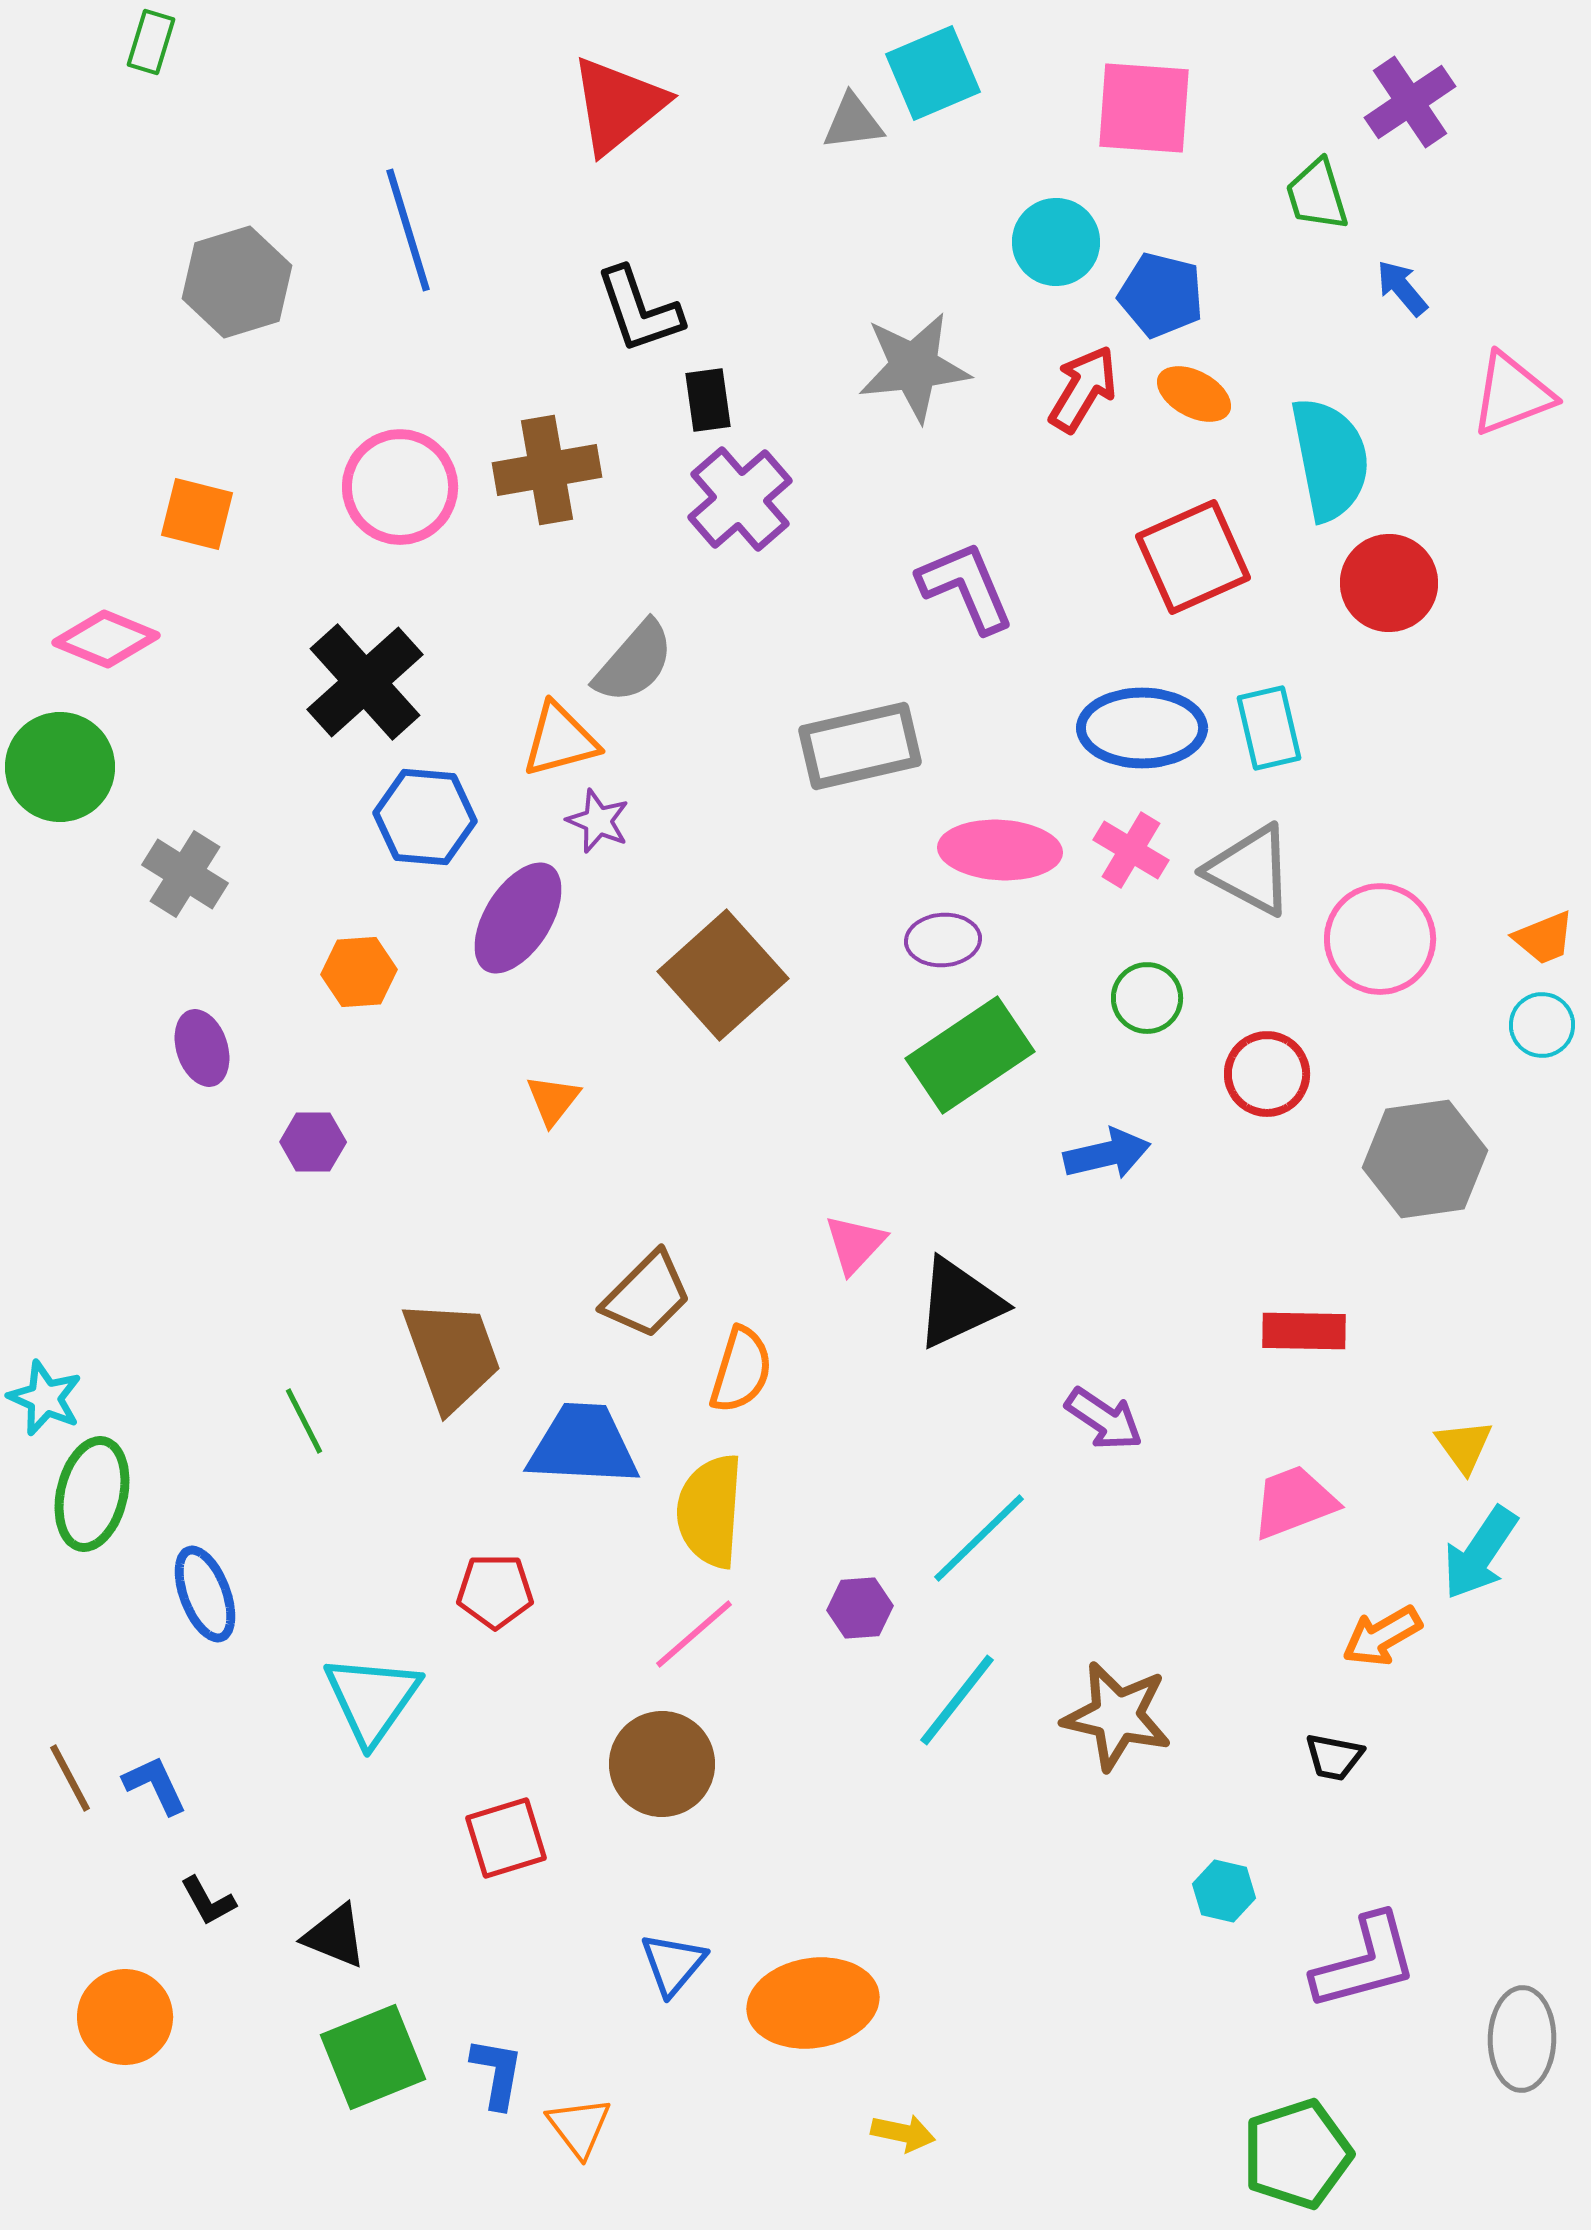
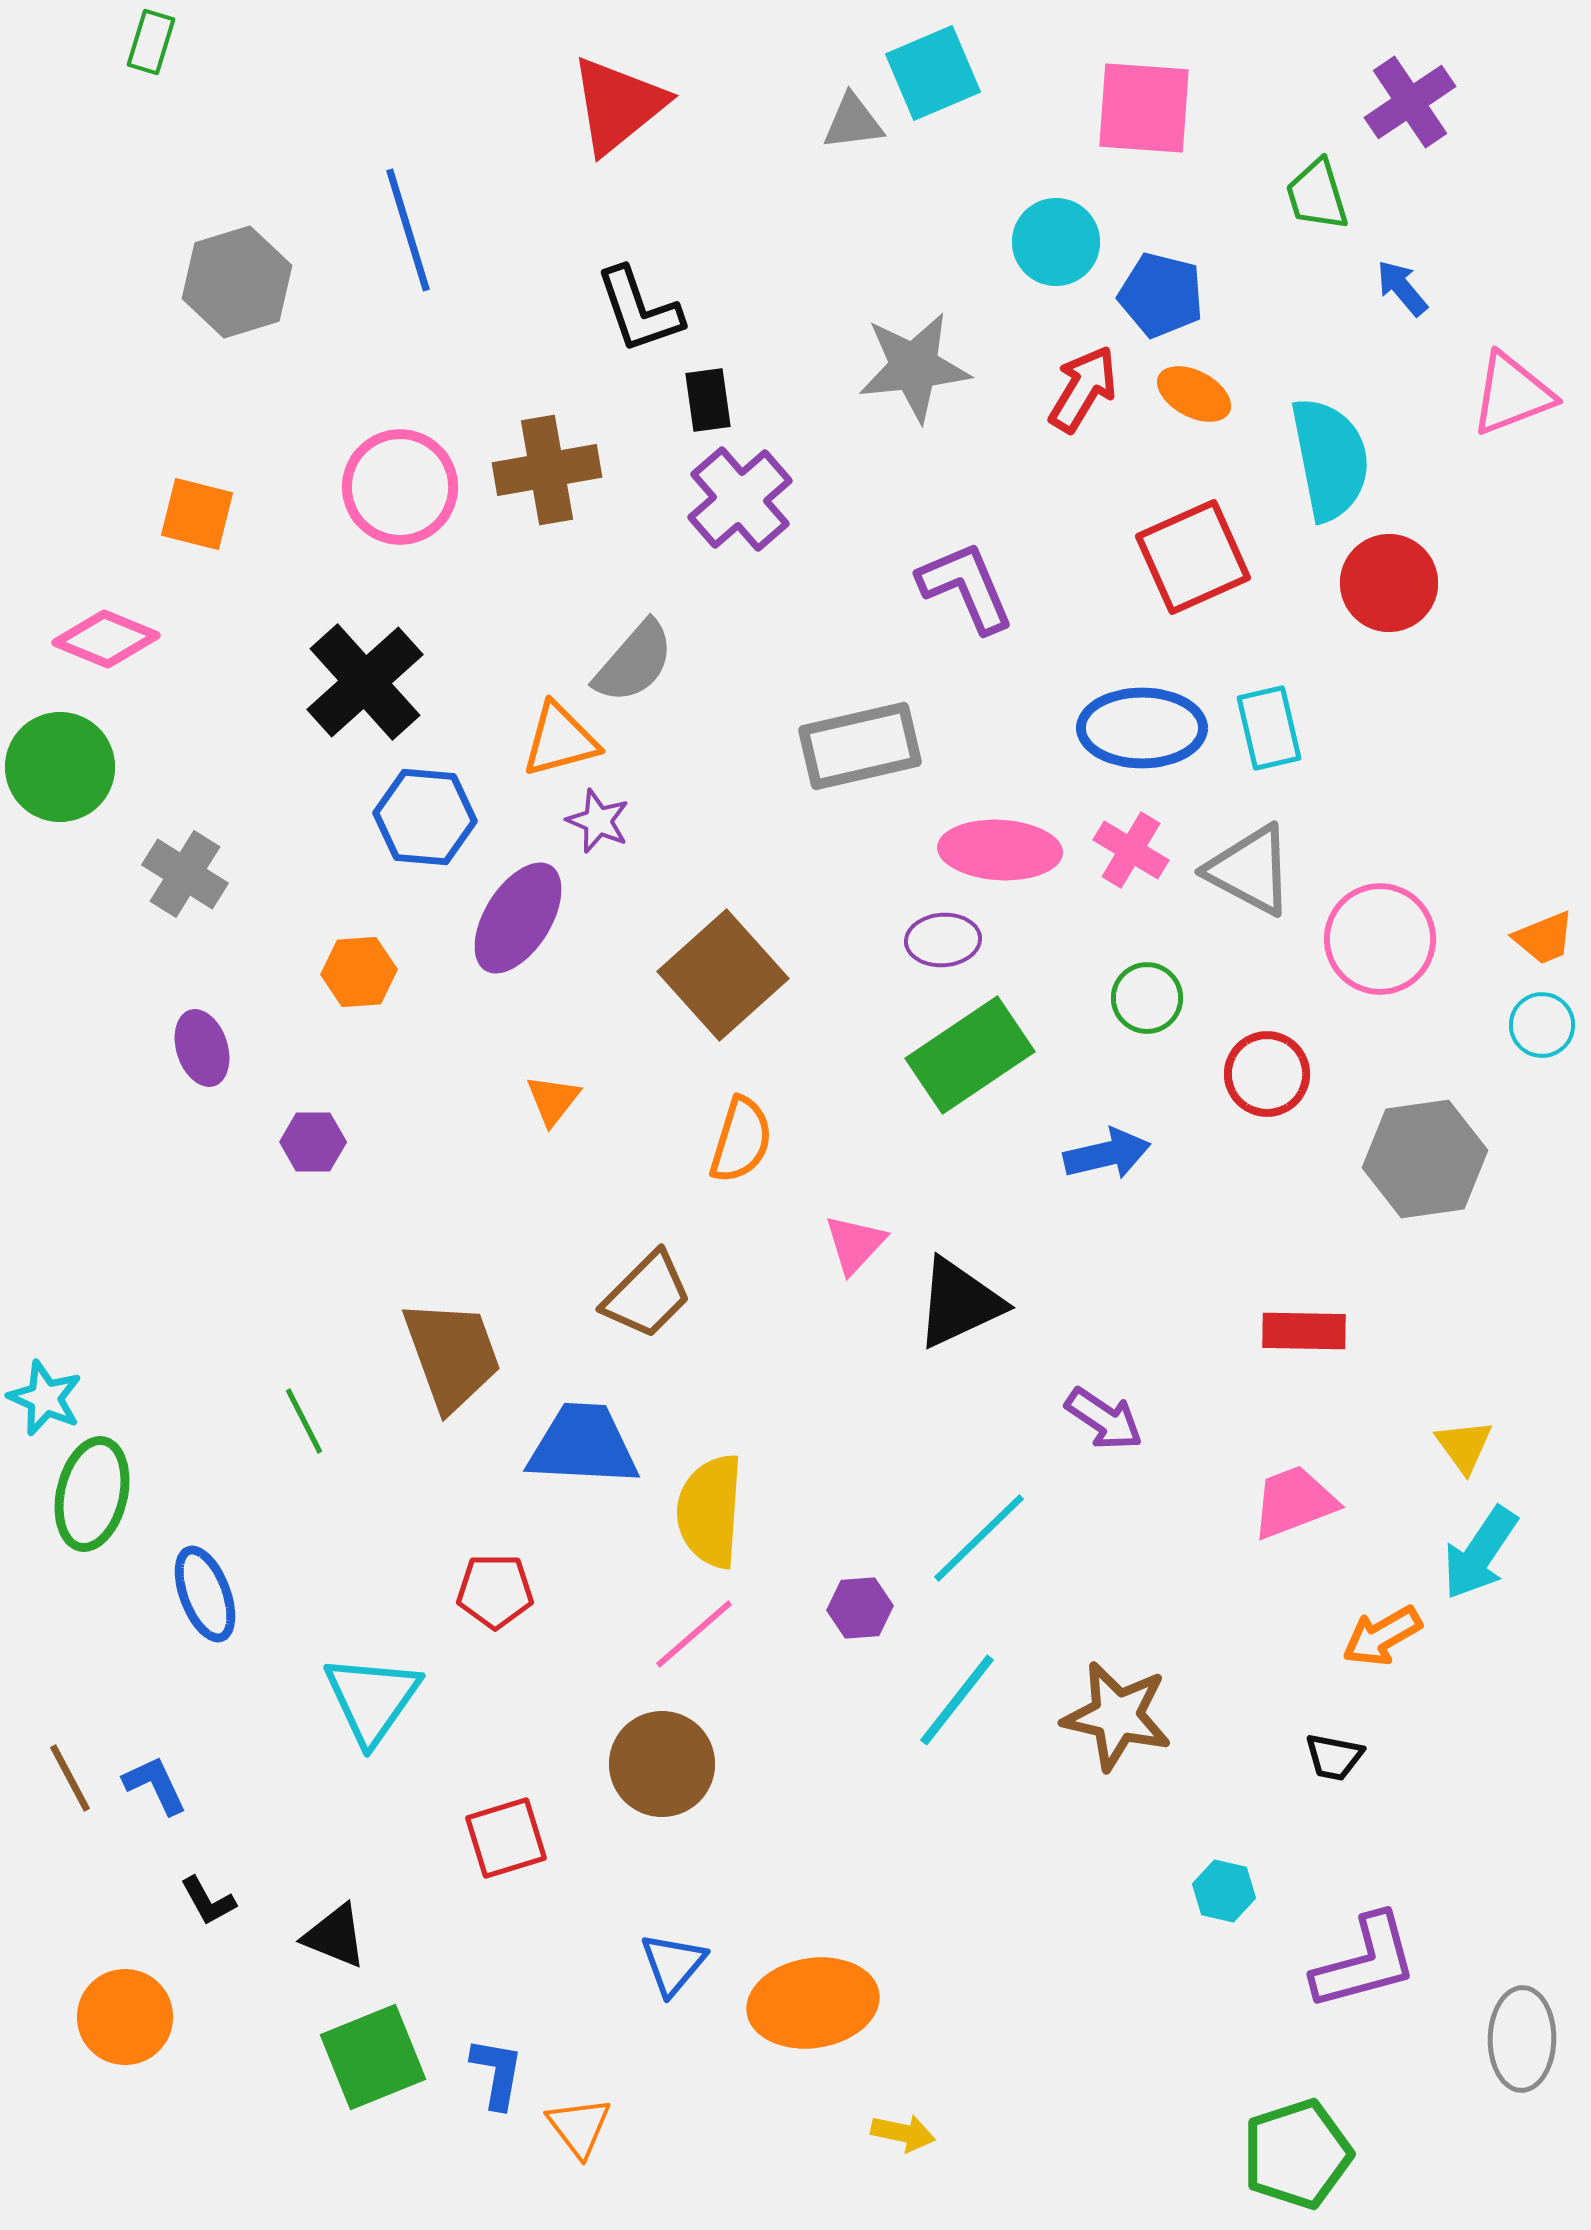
orange semicircle at (741, 1370): moved 230 px up
